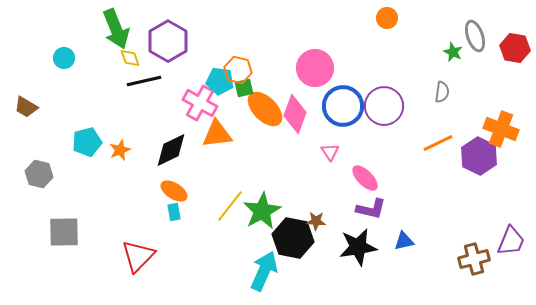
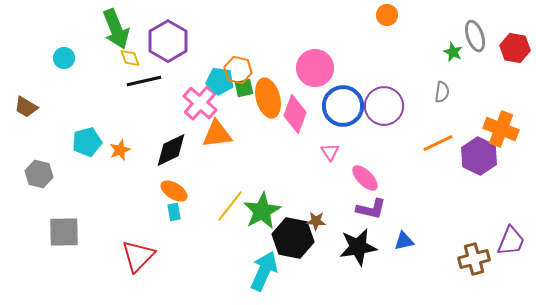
orange circle at (387, 18): moved 3 px up
pink cross at (200, 103): rotated 12 degrees clockwise
orange ellipse at (265, 109): moved 3 px right, 11 px up; rotated 30 degrees clockwise
